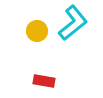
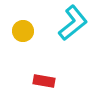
yellow circle: moved 14 px left
